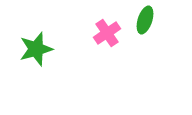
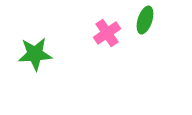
green star: moved 1 px left, 5 px down; rotated 12 degrees clockwise
